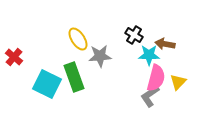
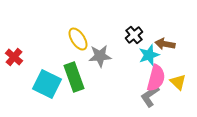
black cross: rotated 18 degrees clockwise
cyan star: rotated 20 degrees counterclockwise
yellow triangle: rotated 30 degrees counterclockwise
